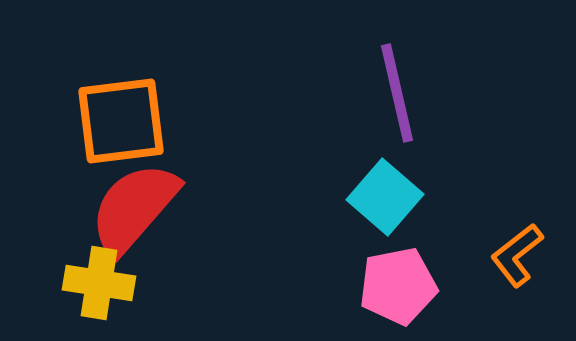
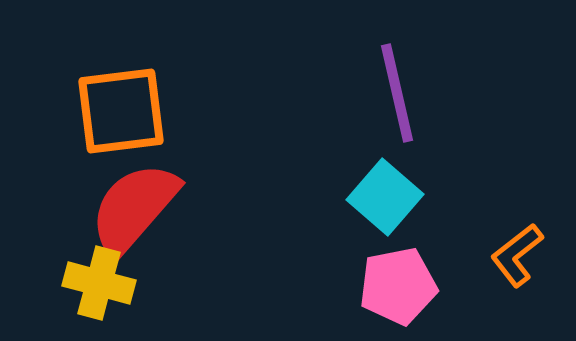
orange square: moved 10 px up
yellow cross: rotated 6 degrees clockwise
